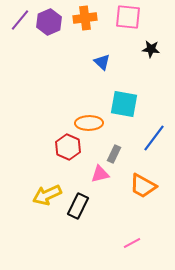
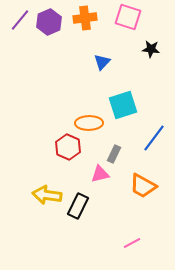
pink square: rotated 12 degrees clockwise
blue triangle: rotated 30 degrees clockwise
cyan square: moved 1 px left, 1 px down; rotated 28 degrees counterclockwise
yellow arrow: rotated 32 degrees clockwise
